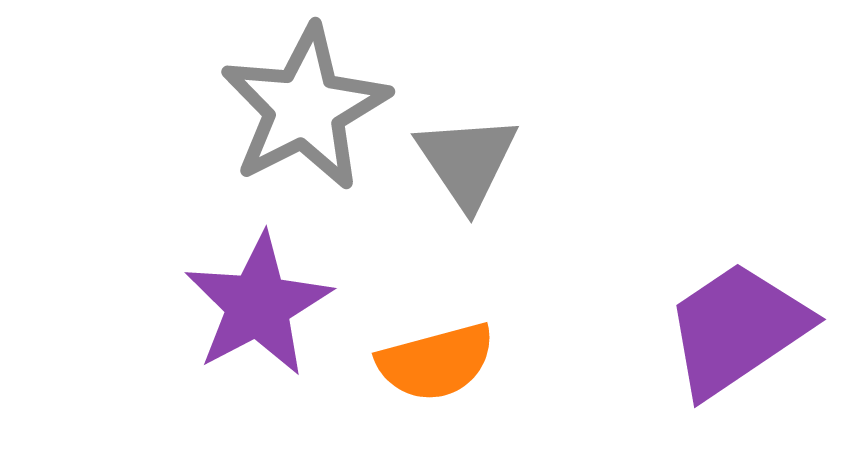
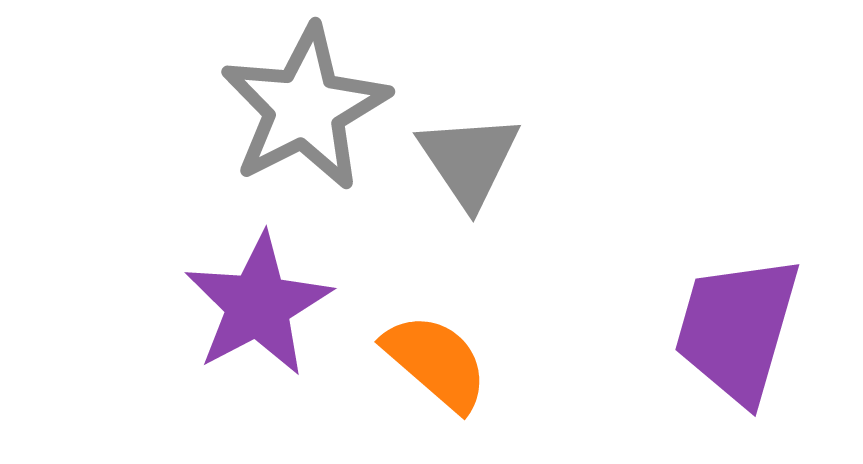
gray triangle: moved 2 px right, 1 px up
purple trapezoid: rotated 40 degrees counterclockwise
orange semicircle: rotated 124 degrees counterclockwise
